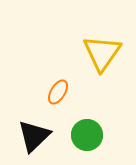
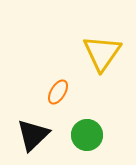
black triangle: moved 1 px left, 1 px up
